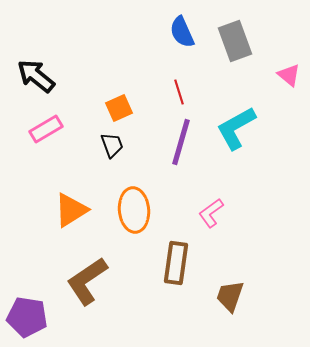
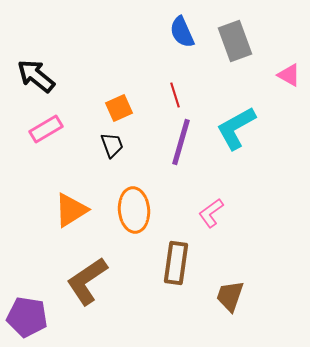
pink triangle: rotated 10 degrees counterclockwise
red line: moved 4 px left, 3 px down
